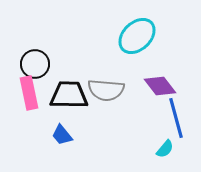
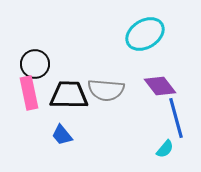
cyan ellipse: moved 8 px right, 2 px up; rotated 12 degrees clockwise
